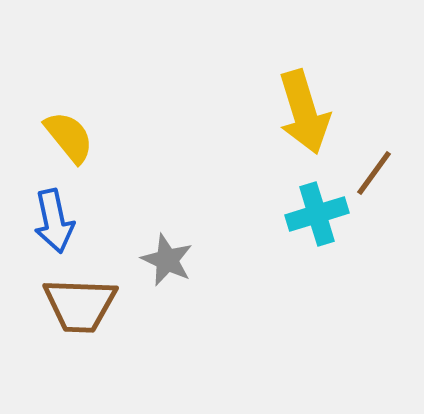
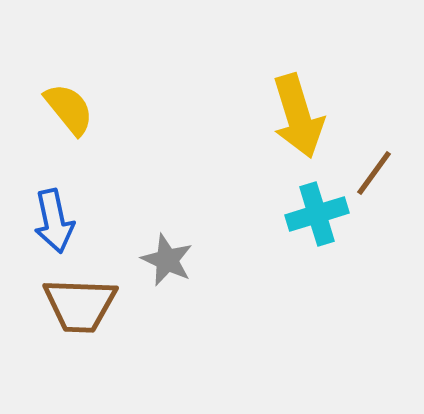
yellow arrow: moved 6 px left, 4 px down
yellow semicircle: moved 28 px up
